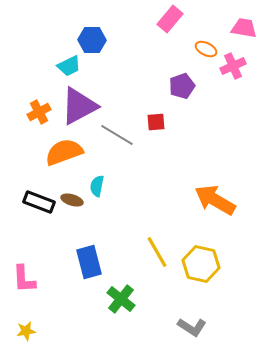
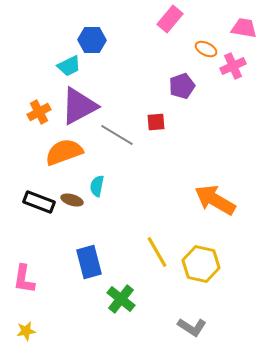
pink L-shape: rotated 12 degrees clockwise
